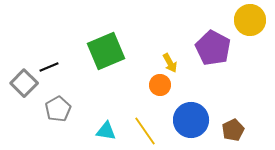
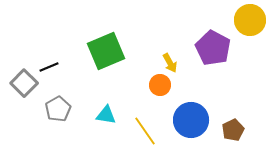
cyan triangle: moved 16 px up
